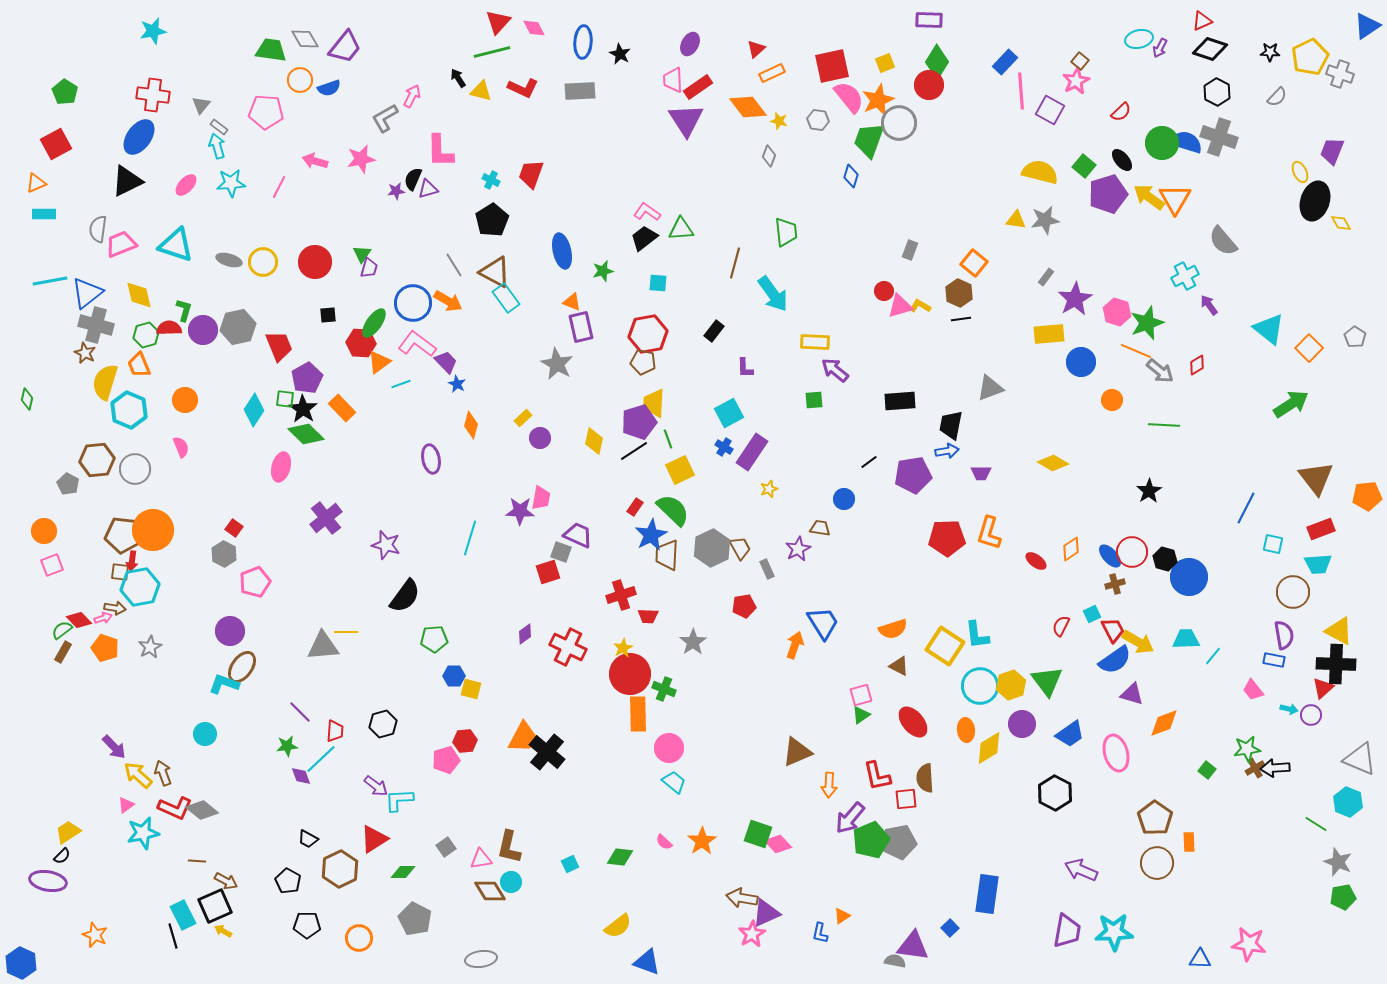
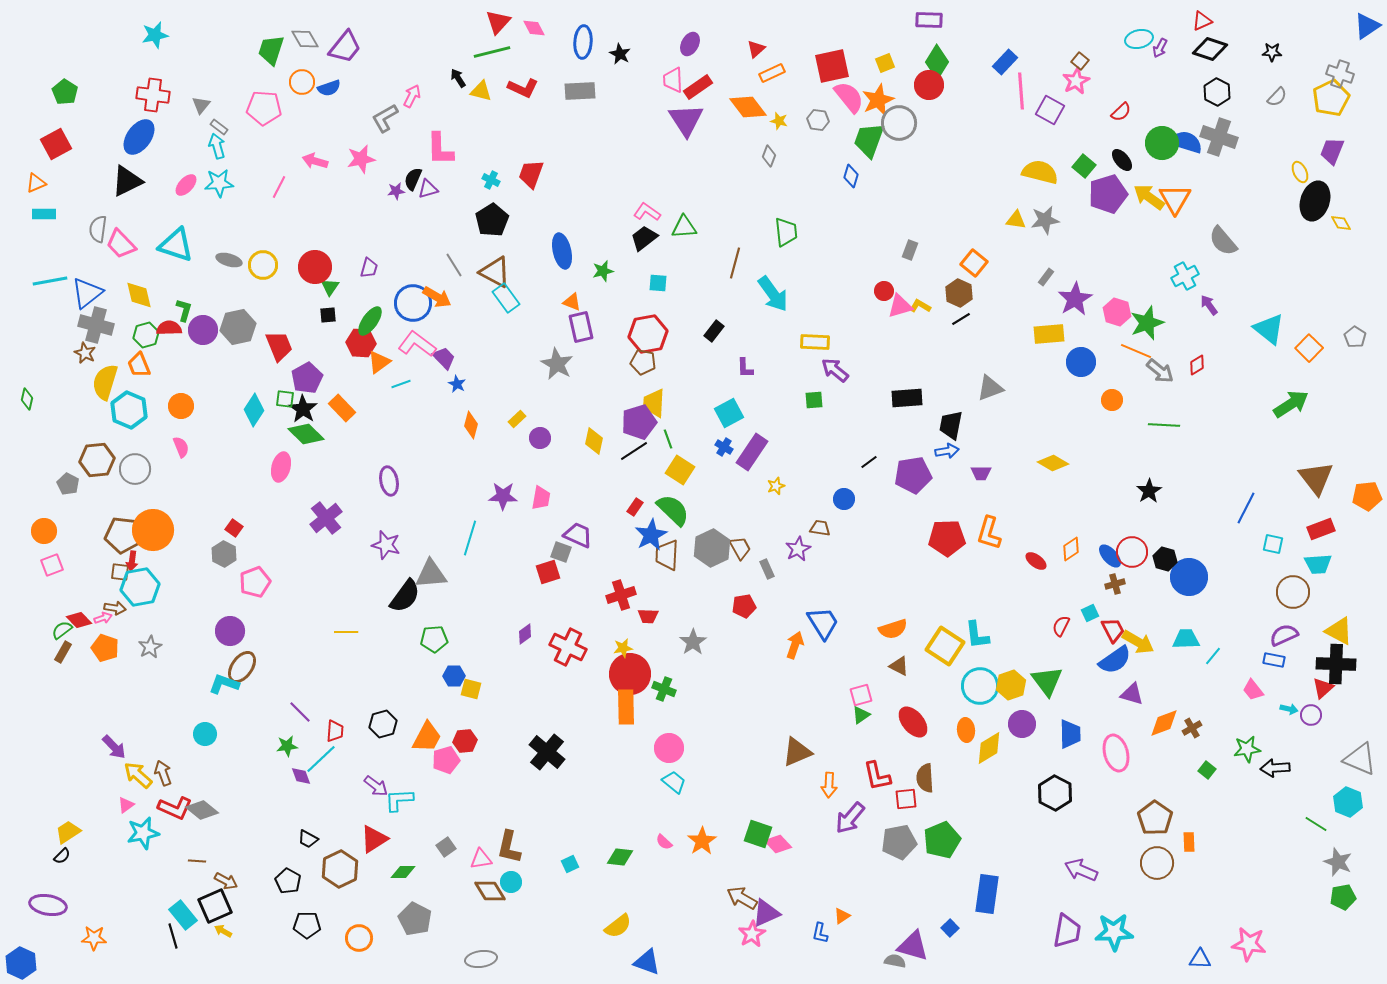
cyan star at (153, 31): moved 2 px right, 4 px down
green trapezoid at (271, 50): rotated 80 degrees counterclockwise
black star at (1270, 52): moved 2 px right
yellow pentagon at (1310, 57): moved 21 px right, 41 px down
orange circle at (300, 80): moved 2 px right, 2 px down
pink pentagon at (266, 112): moved 2 px left, 4 px up
pink L-shape at (440, 151): moved 2 px up
cyan star at (231, 183): moved 12 px left
green triangle at (681, 229): moved 3 px right, 2 px up
pink trapezoid at (121, 244): rotated 112 degrees counterclockwise
green triangle at (362, 254): moved 32 px left, 33 px down
yellow circle at (263, 262): moved 3 px down
red circle at (315, 262): moved 5 px down
orange arrow at (448, 301): moved 11 px left, 4 px up
black line at (961, 319): rotated 24 degrees counterclockwise
green ellipse at (374, 323): moved 4 px left, 2 px up
purple trapezoid at (446, 362): moved 2 px left, 4 px up
orange circle at (185, 400): moved 4 px left, 6 px down
black rectangle at (900, 401): moved 7 px right, 3 px up
yellow rectangle at (523, 418): moved 6 px left, 1 px down
purple ellipse at (431, 459): moved 42 px left, 22 px down
yellow square at (680, 470): rotated 32 degrees counterclockwise
yellow star at (769, 489): moved 7 px right, 3 px up
purple star at (520, 511): moved 17 px left, 15 px up
cyan square at (1092, 614): moved 2 px left, 1 px up
purple semicircle at (1284, 635): rotated 104 degrees counterclockwise
gray triangle at (323, 646): moved 108 px right, 72 px up
yellow star at (623, 648): rotated 18 degrees clockwise
orange rectangle at (638, 714): moved 12 px left, 7 px up
blue trapezoid at (1070, 734): rotated 56 degrees counterclockwise
orange trapezoid at (523, 737): moved 96 px left
brown cross at (1255, 768): moved 63 px left, 40 px up
green pentagon at (871, 840): moved 71 px right
purple ellipse at (48, 881): moved 24 px down
brown arrow at (742, 898): rotated 20 degrees clockwise
cyan rectangle at (183, 915): rotated 12 degrees counterclockwise
orange star at (95, 935): moved 1 px left, 3 px down; rotated 20 degrees counterclockwise
purple triangle at (913, 946): rotated 8 degrees clockwise
